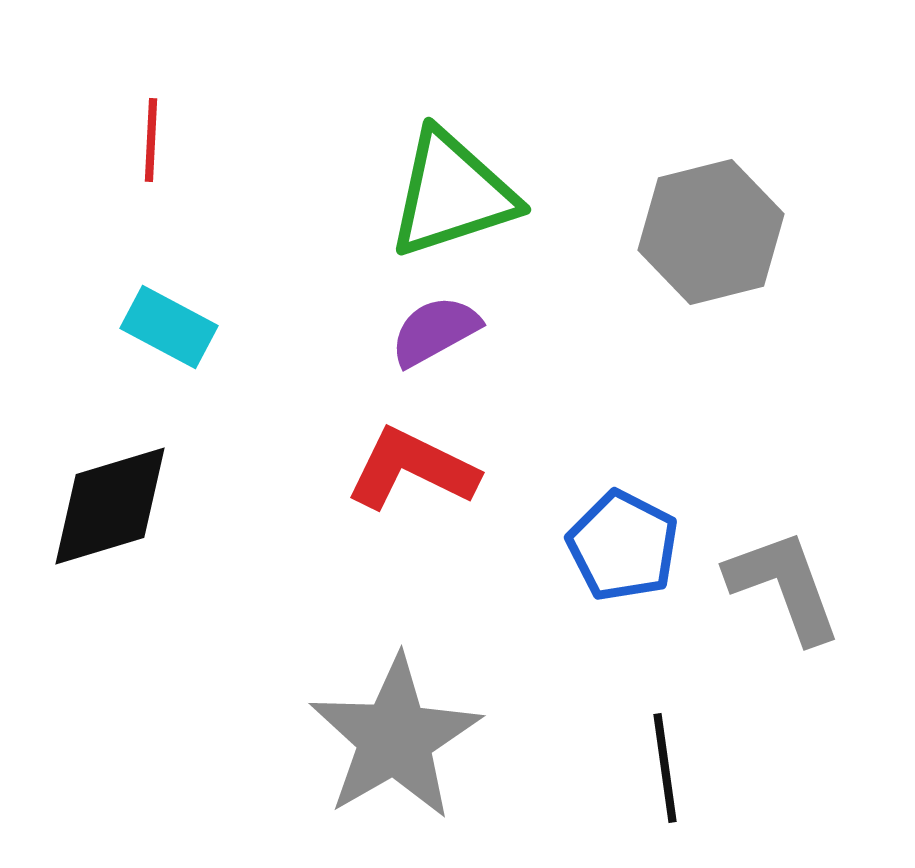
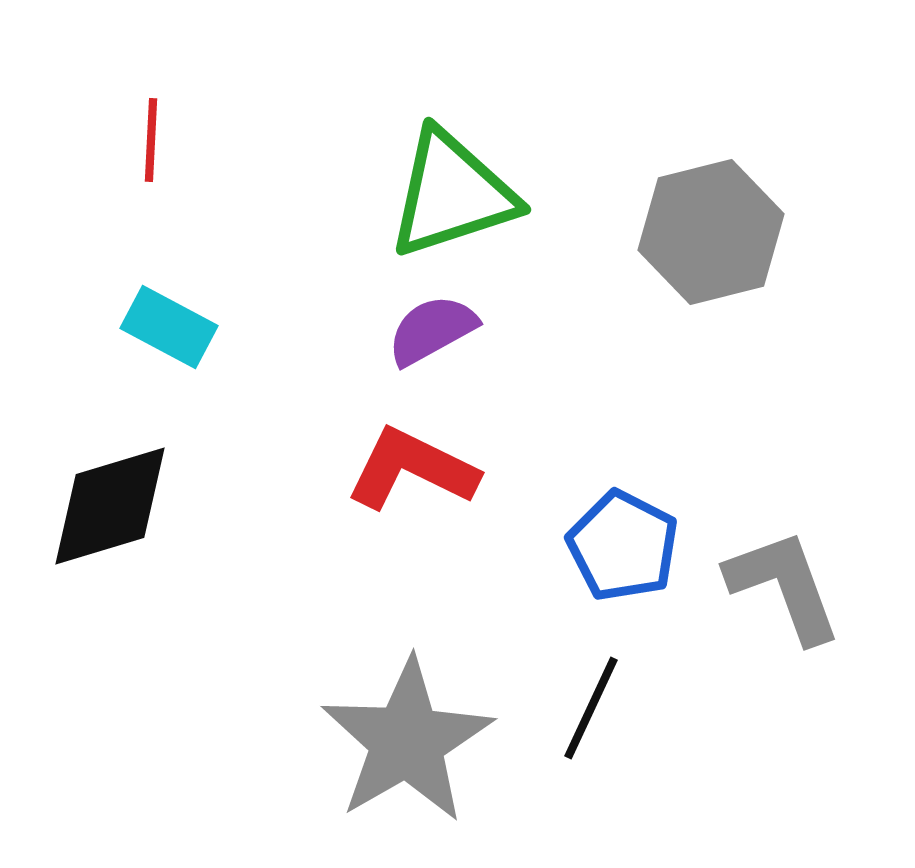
purple semicircle: moved 3 px left, 1 px up
gray star: moved 12 px right, 3 px down
black line: moved 74 px left, 60 px up; rotated 33 degrees clockwise
